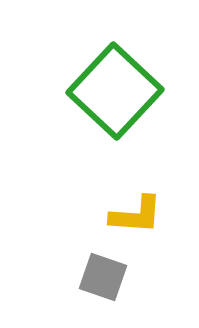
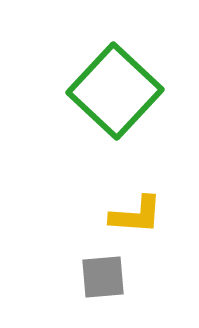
gray square: rotated 24 degrees counterclockwise
